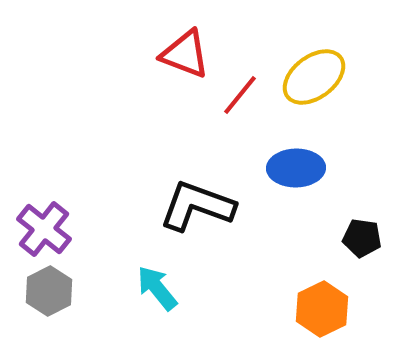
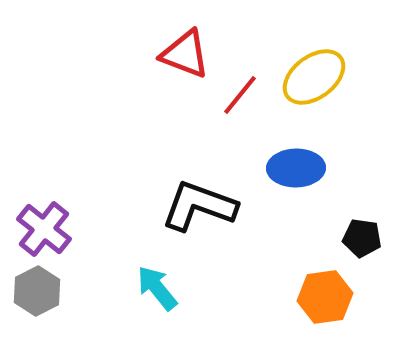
black L-shape: moved 2 px right
gray hexagon: moved 12 px left
orange hexagon: moved 3 px right, 12 px up; rotated 18 degrees clockwise
